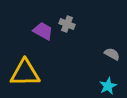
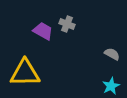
cyan star: moved 3 px right
